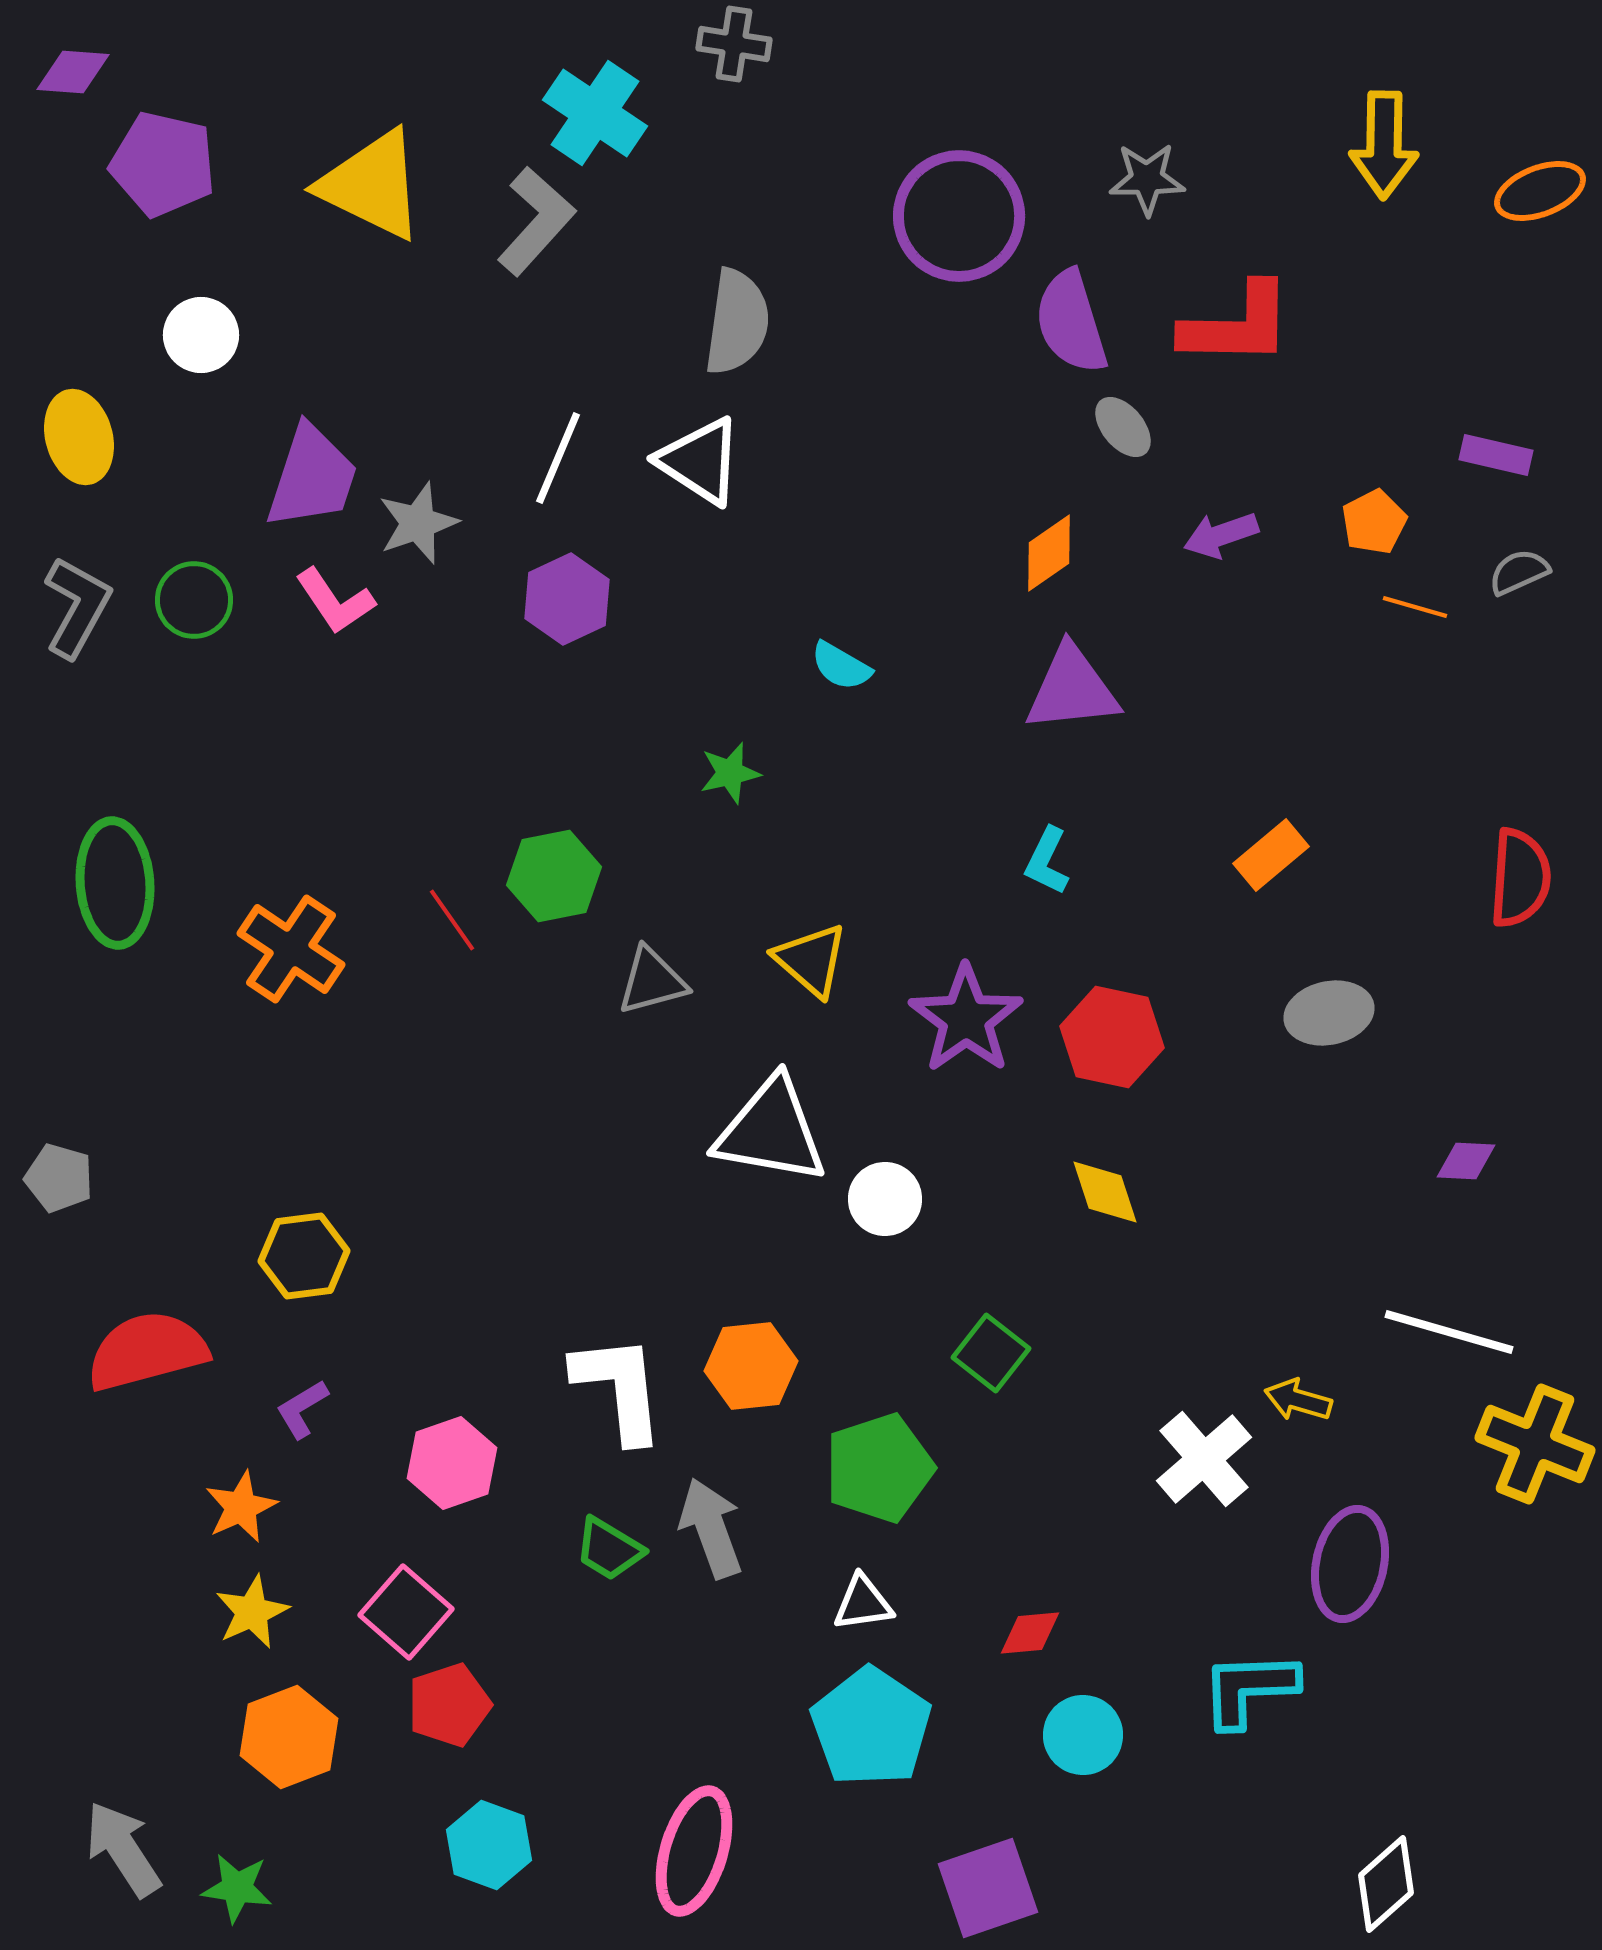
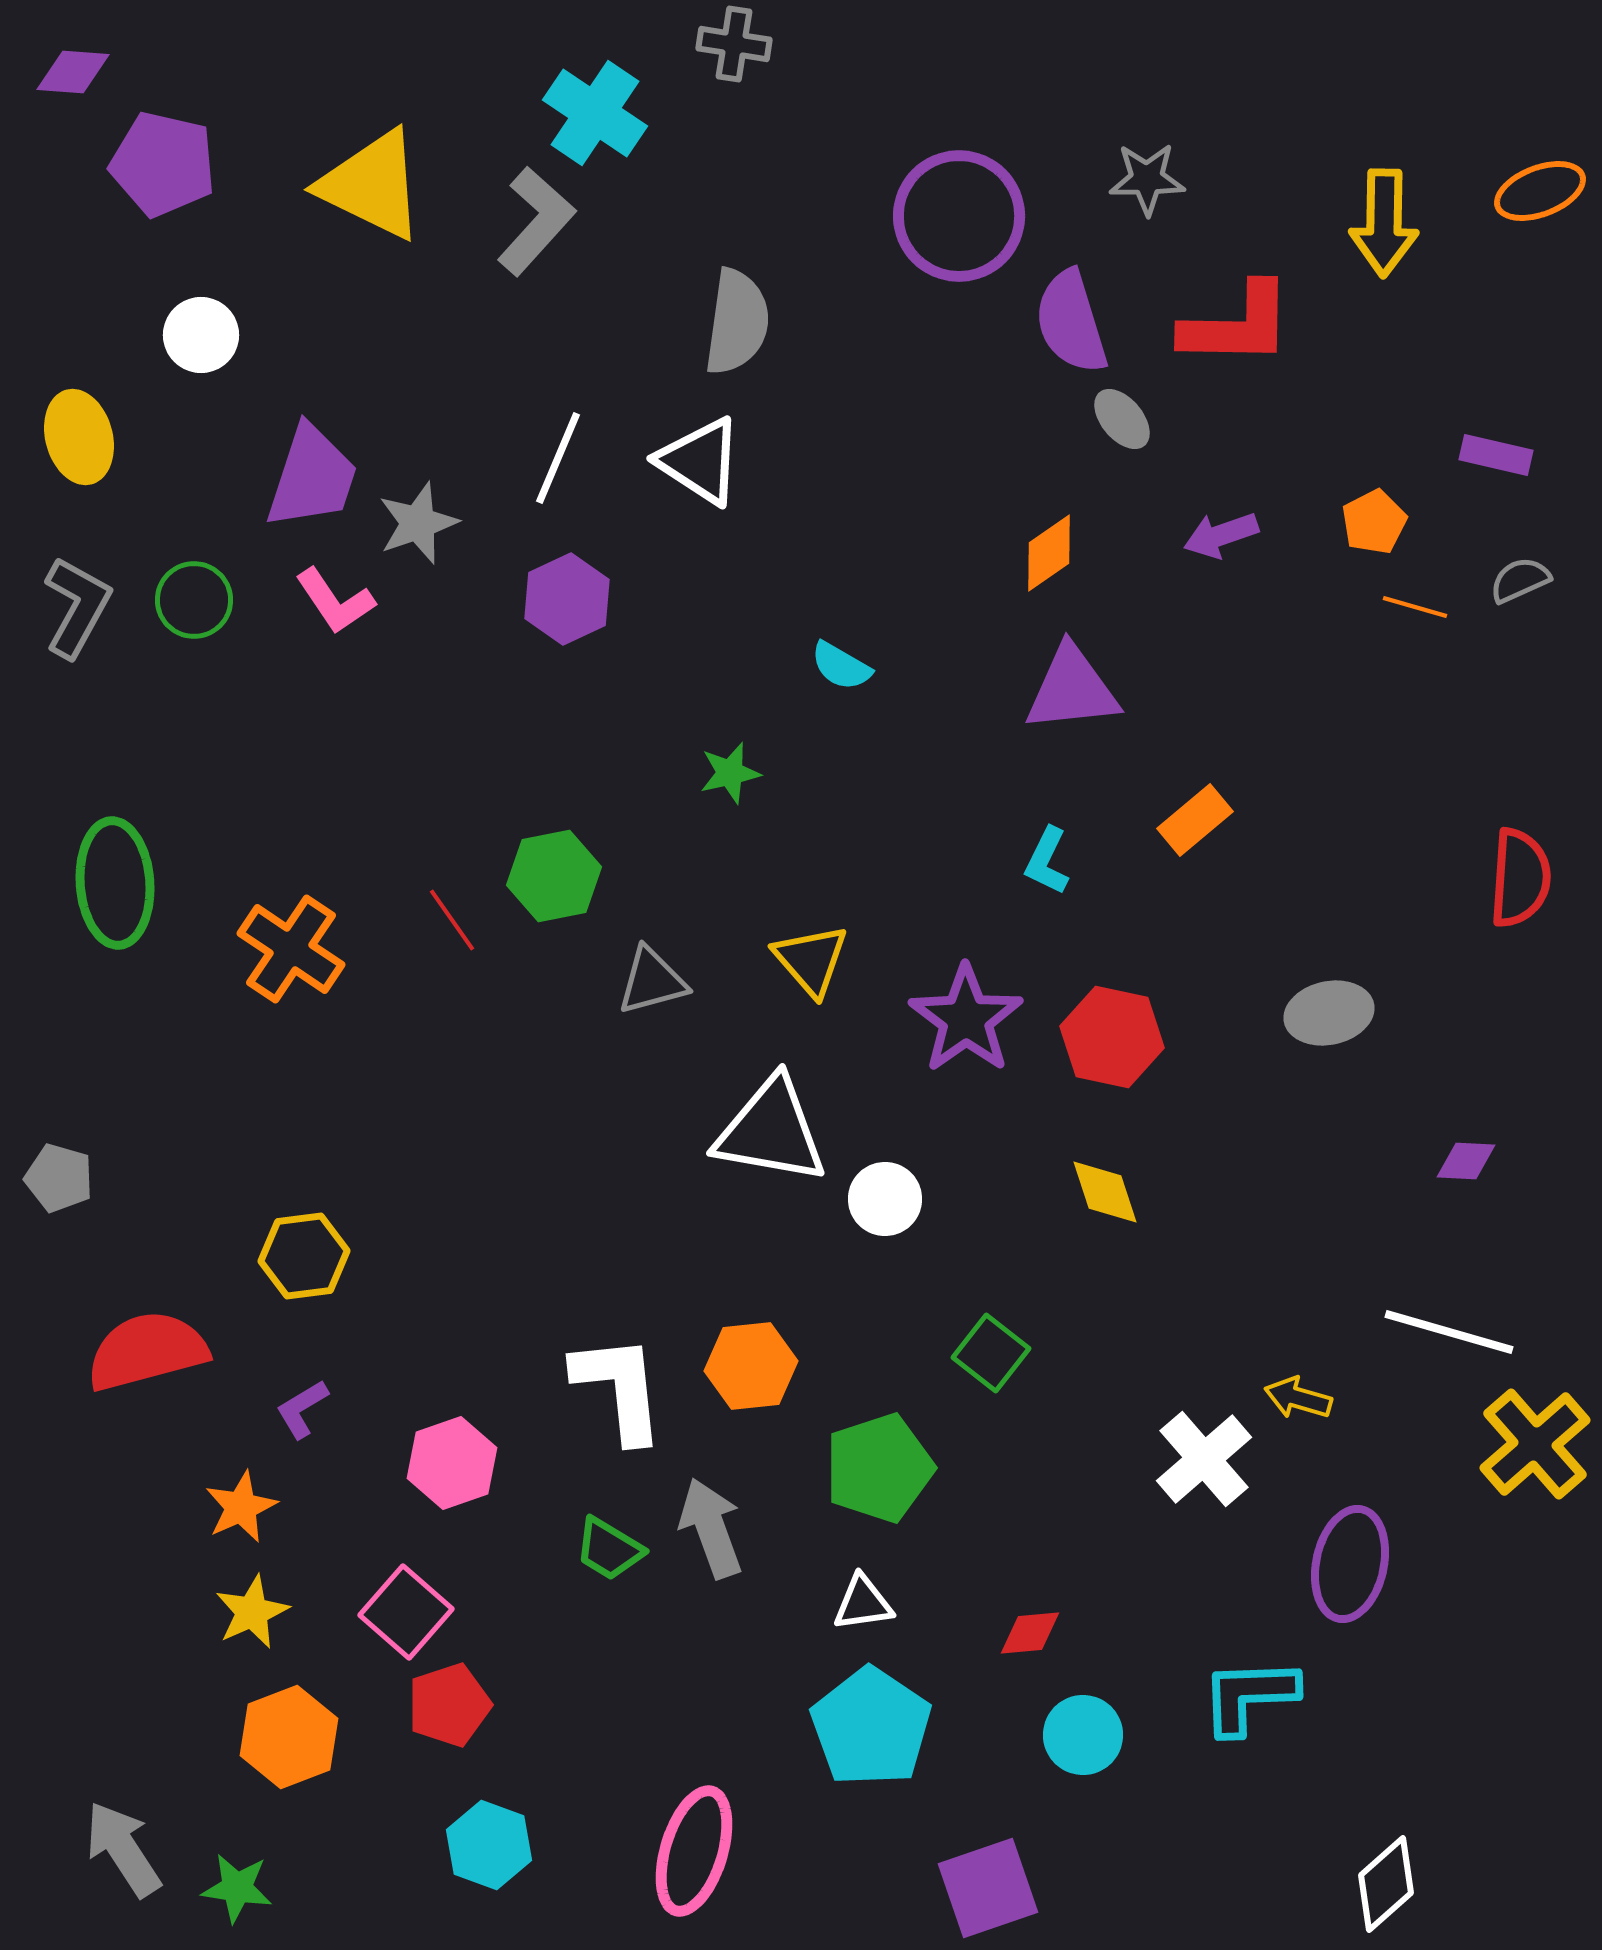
yellow arrow at (1384, 145): moved 78 px down
gray ellipse at (1123, 427): moved 1 px left, 8 px up
gray semicircle at (1519, 572): moved 1 px right, 8 px down
orange rectangle at (1271, 855): moved 76 px left, 35 px up
yellow triangle at (811, 960): rotated 8 degrees clockwise
yellow arrow at (1298, 1400): moved 2 px up
yellow cross at (1535, 1444): rotated 27 degrees clockwise
cyan L-shape at (1249, 1689): moved 7 px down
